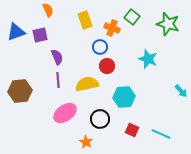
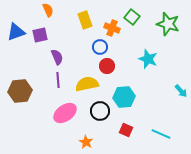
black circle: moved 8 px up
red square: moved 6 px left
